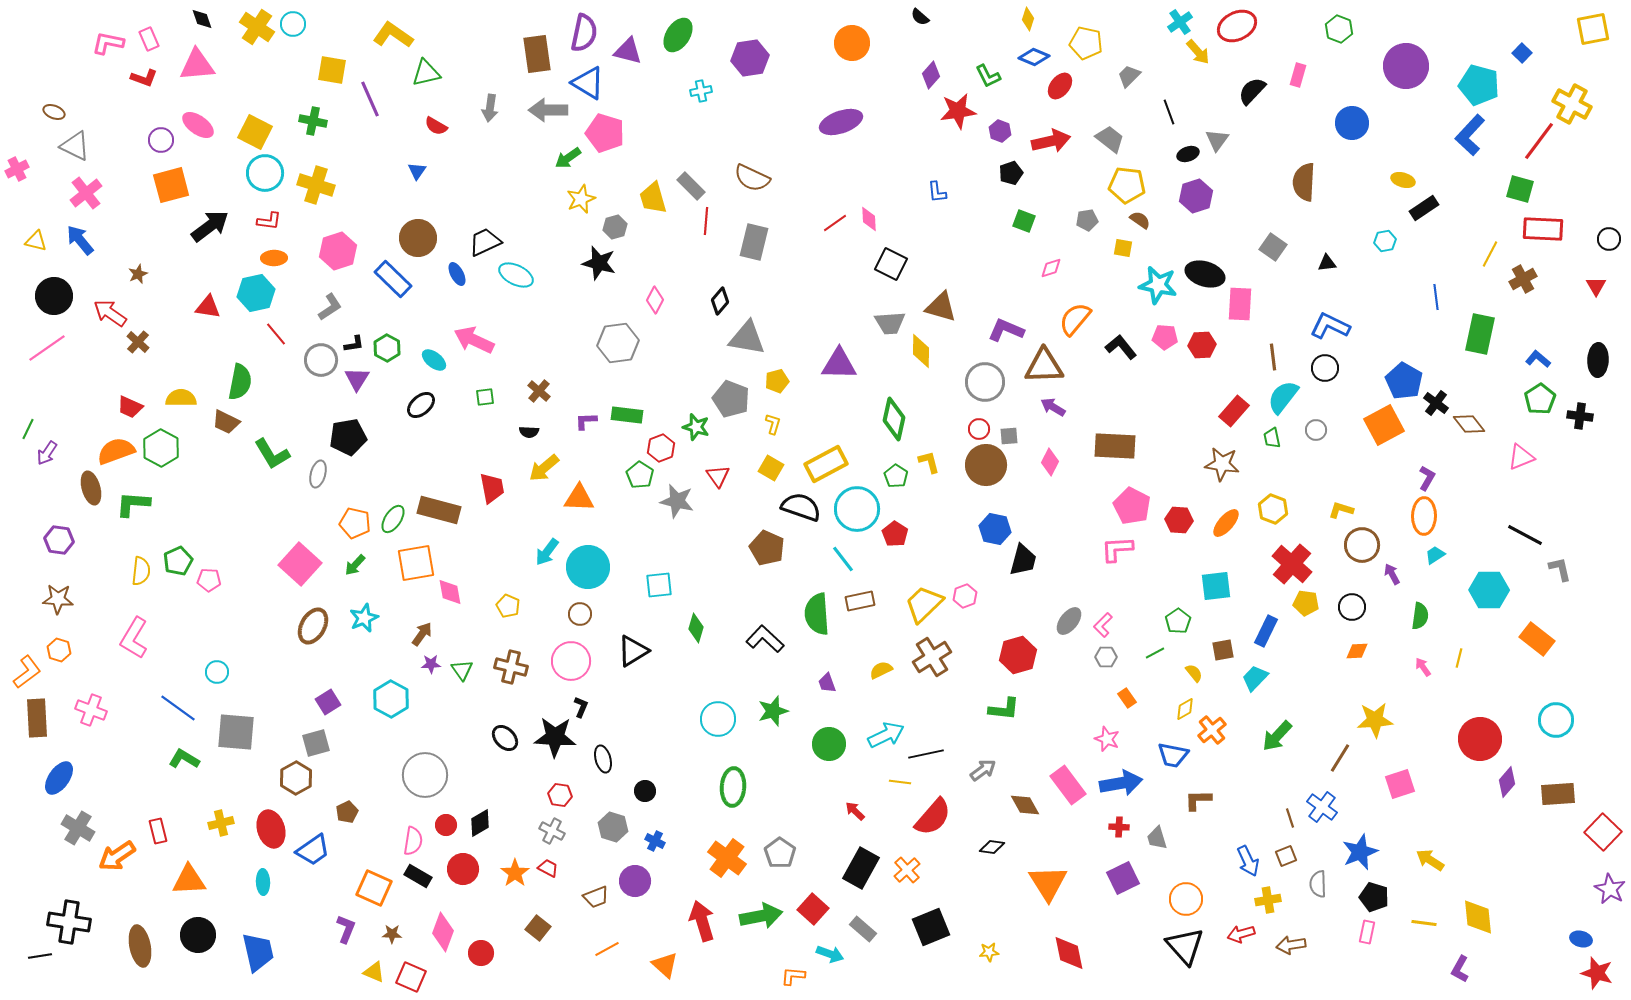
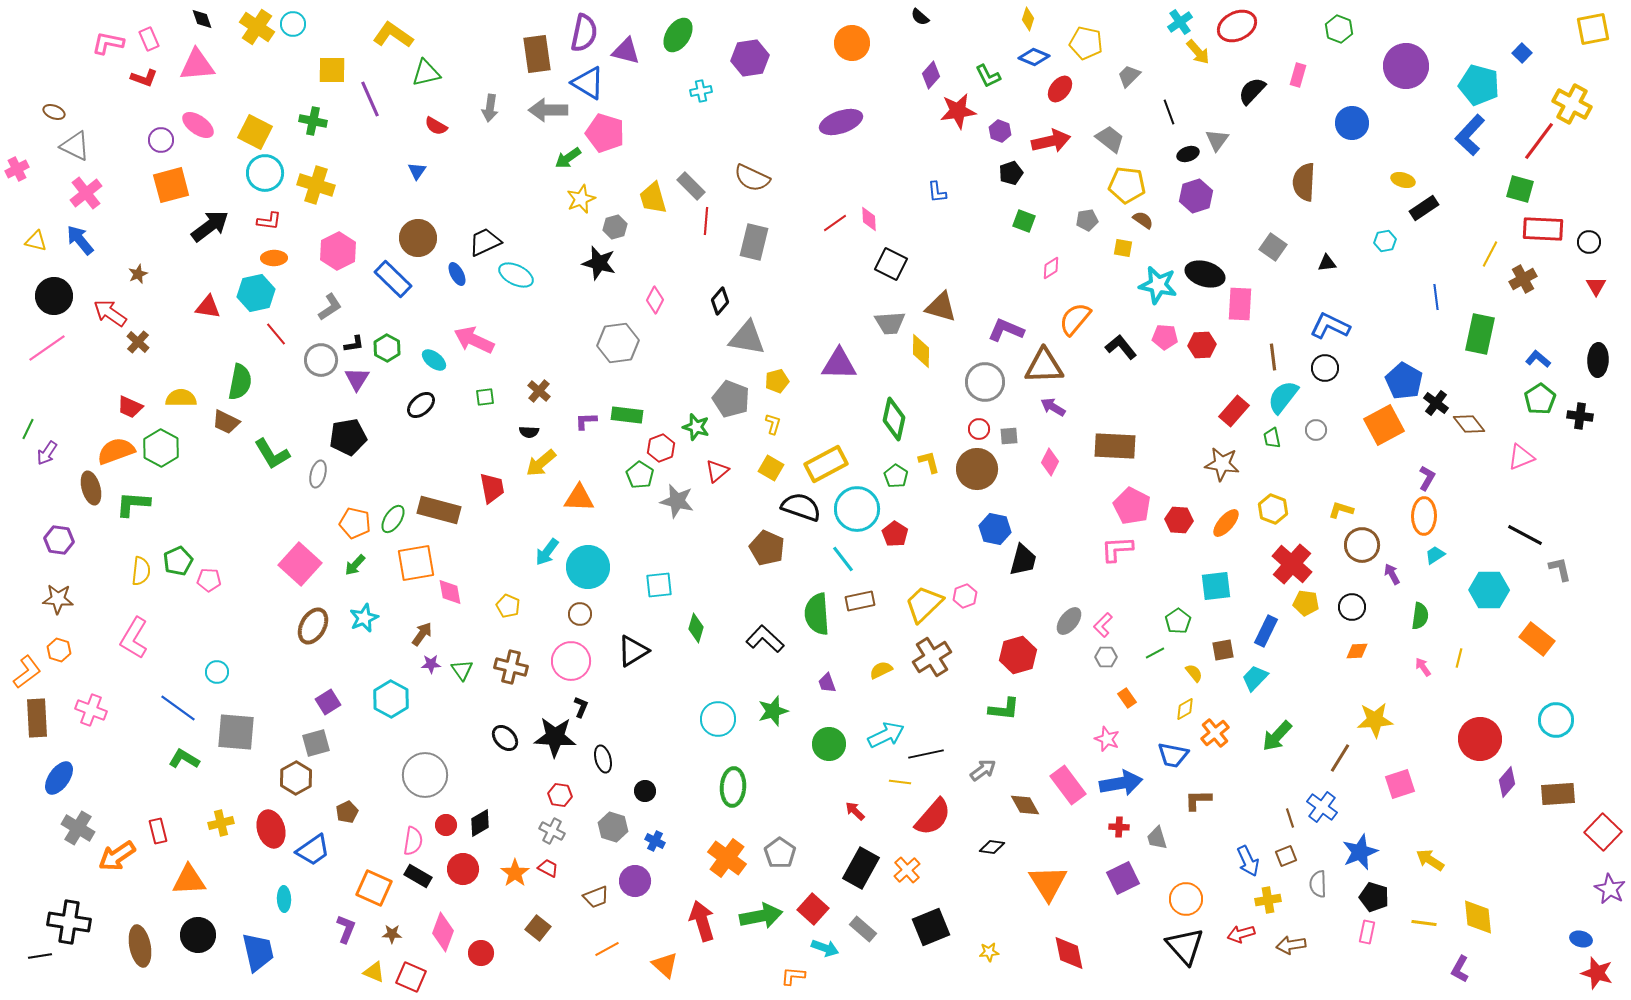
purple triangle at (628, 51): moved 2 px left
yellow square at (332, 70): rotated 8 degrees counterclockwise
red ellipse at (1060, 86): moved 3 px down
brown semicircle at (1140, 220): moved 3 px right
black circle at (1609, 239): moved 20 px left, 3 px down
pink hexagon at (338, 251): rotated 9 degrees counterclockwise
pink diamond at (1051, 268): rotated 15 degrees counterclockwise
brown circle at (986, 465): moved 9 px left, 4 px down
yellow arrow at (544, 468): moved 3 px left, 5 px up
red triangle at (718, 476): moved 1 px left, 5 px up; rotated 25 degrees clockwise
orange cross at (1212, 730): moved 3 px right, 3 px down
cyan ellipse at (263, 882): moved 21 px right, 17 px down
cyan arrow at (830, 954): moved 5 px left, 6 px up
